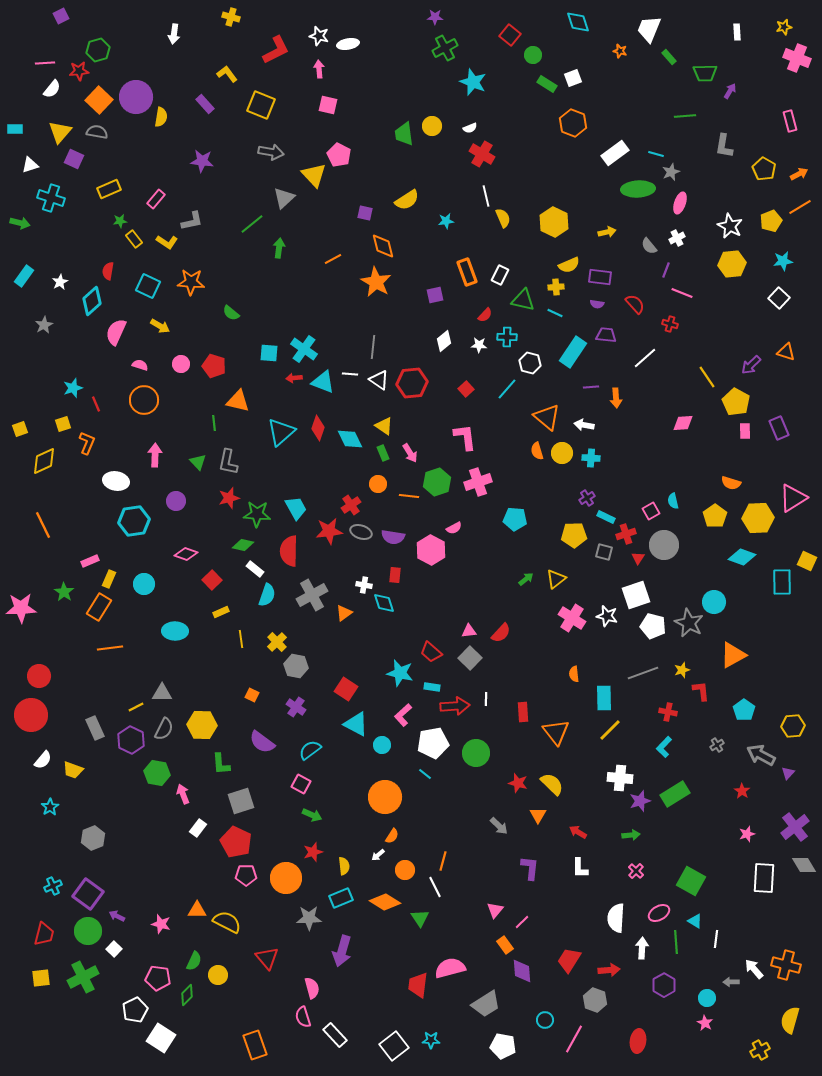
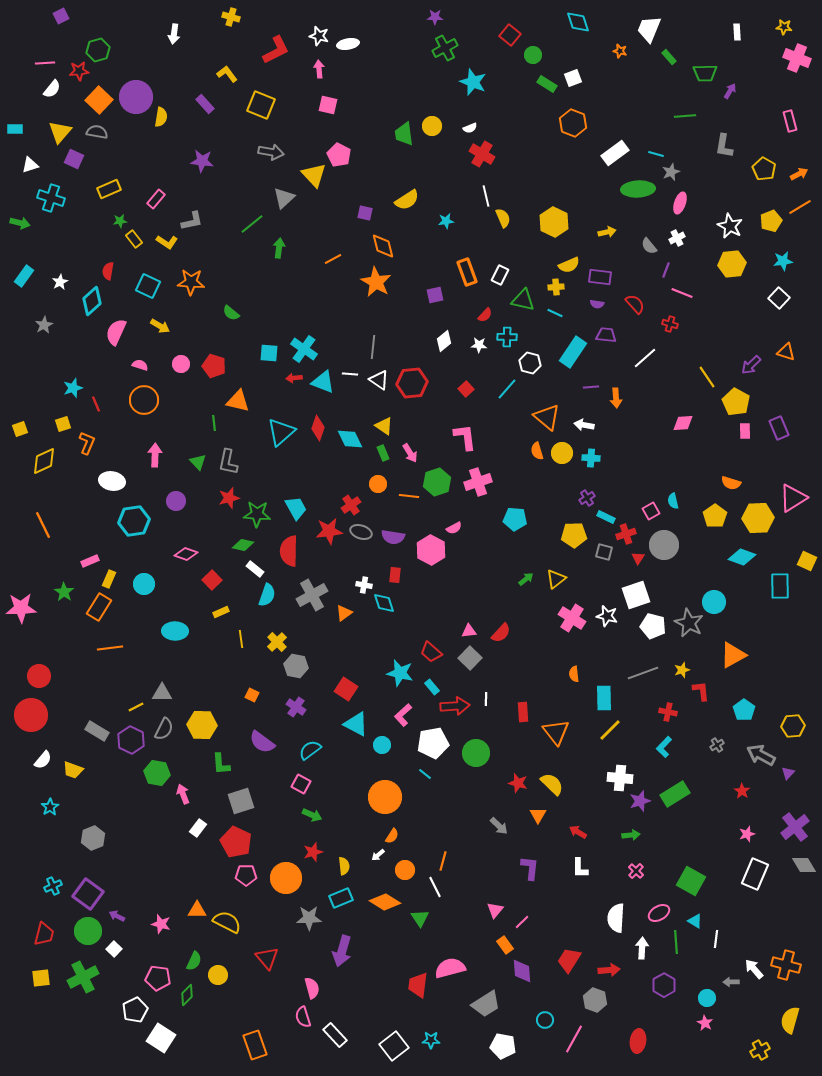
yellow star at (784, 27): rotated 21 degrees clockwise
white ellipse at (116, 481): moved 4 px left
cyan rectangle at (782, 582): moved 2 px left, 4 px down
cyan rectangle at (432, 687): rotated 42 degrees clockwise
gray rectangle at (95, 728): moved 2 px right, 3 px down; rotated 35 degrees counterclockwise
white rectangle at (764, 878): moved 9 px left, 4 px up; rotated 20 degrees clockwise
